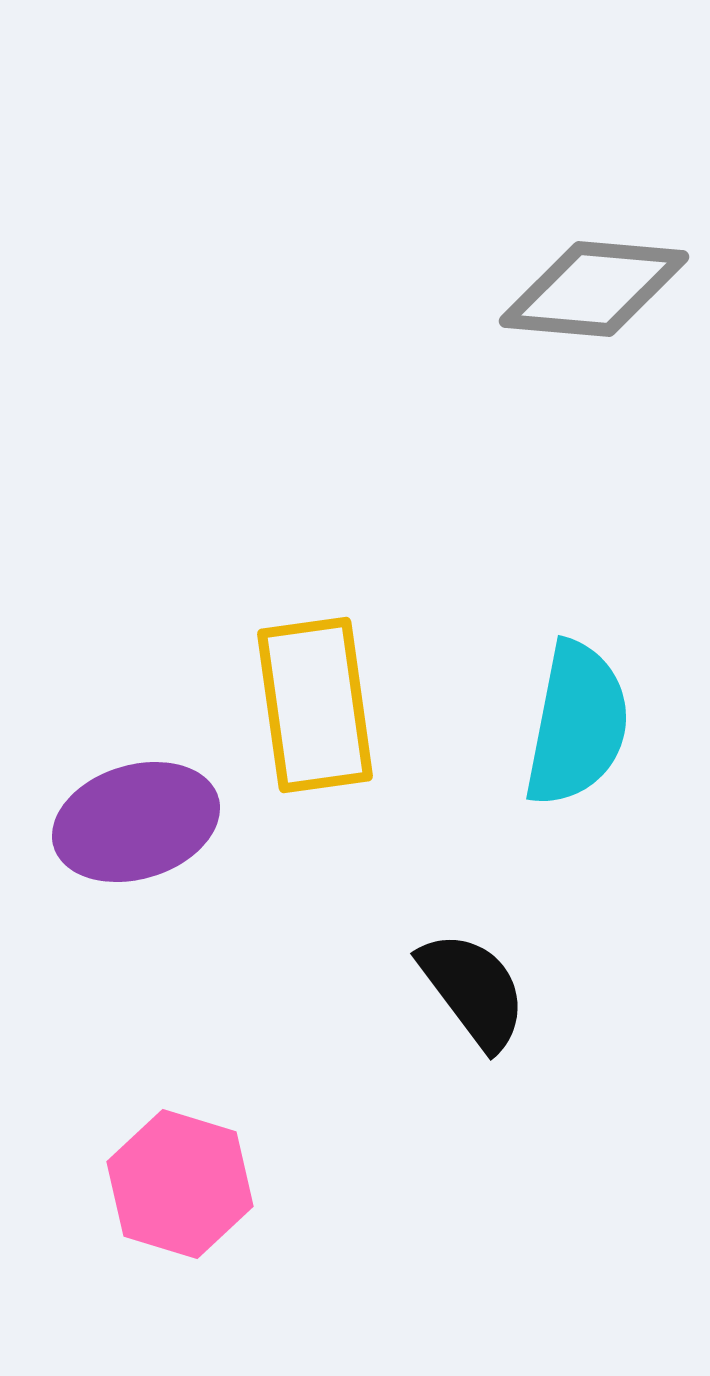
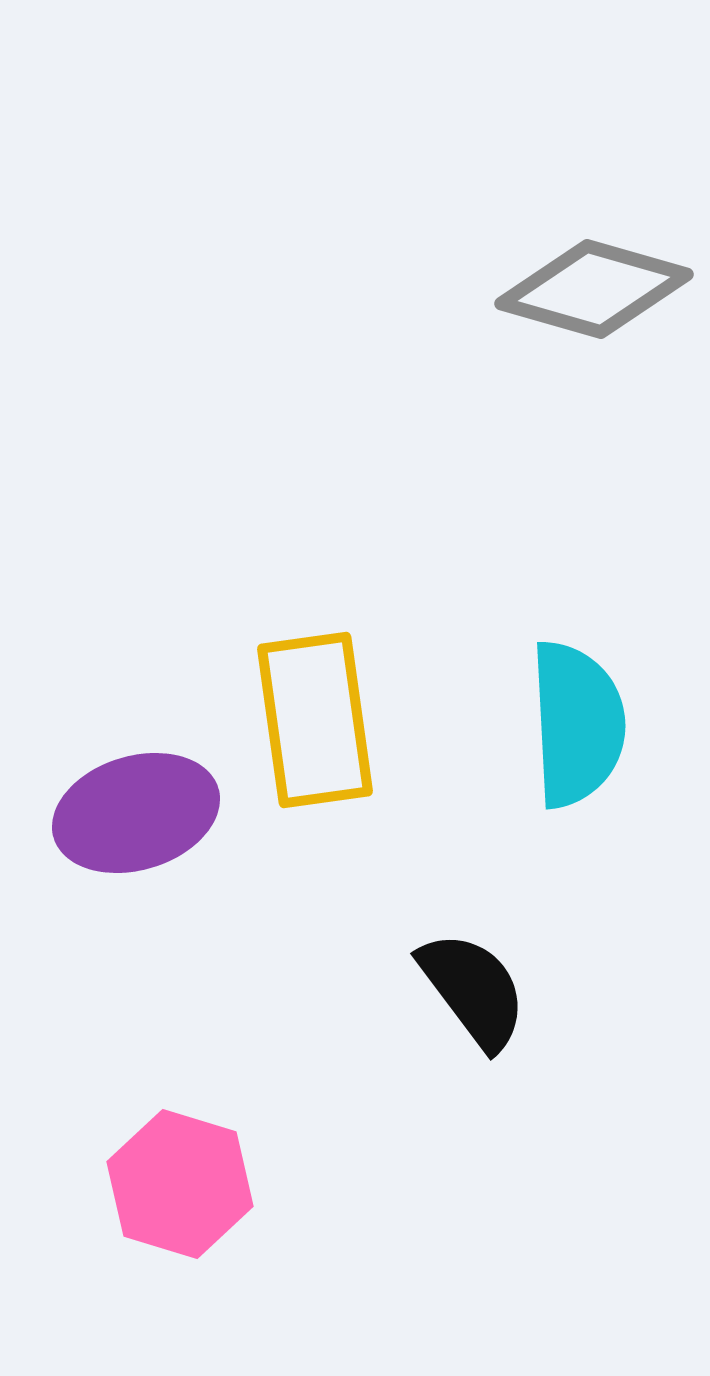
gray diamond: rotated 11 degrees clockwise
yellow rectangle: moved 15 px down
cyan semicircle: rotated 14 degrees counterclockwise
purple ellipse: moved 9 px up
